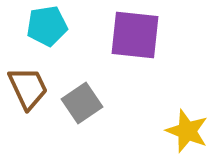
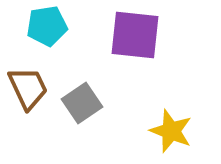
yellow star: moved 16 px left
